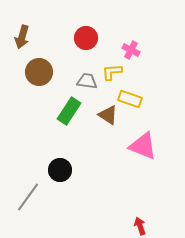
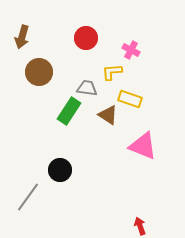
gray trapezoid: moved 7 px down
